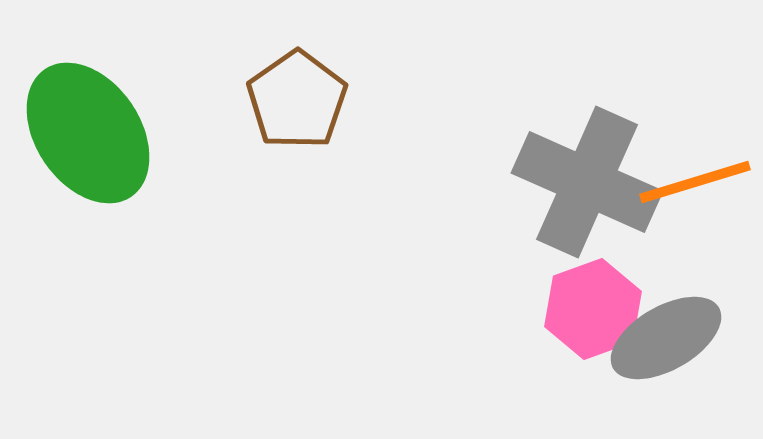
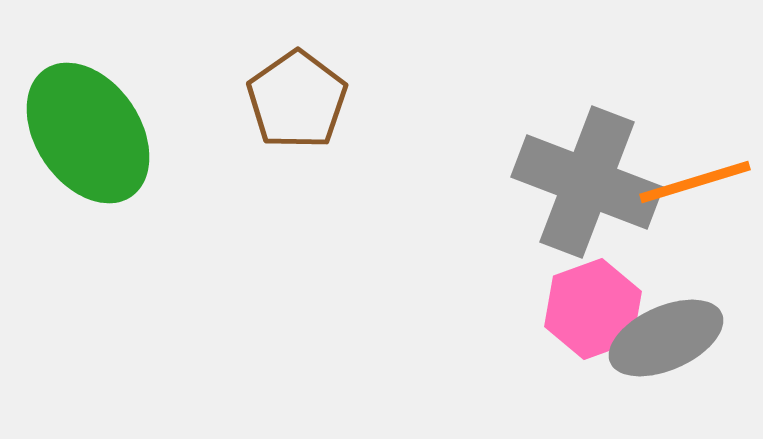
gray cross: rotated 3 degrees counterclockwise
gray ellipse: rotated 6 degrees clockwise
